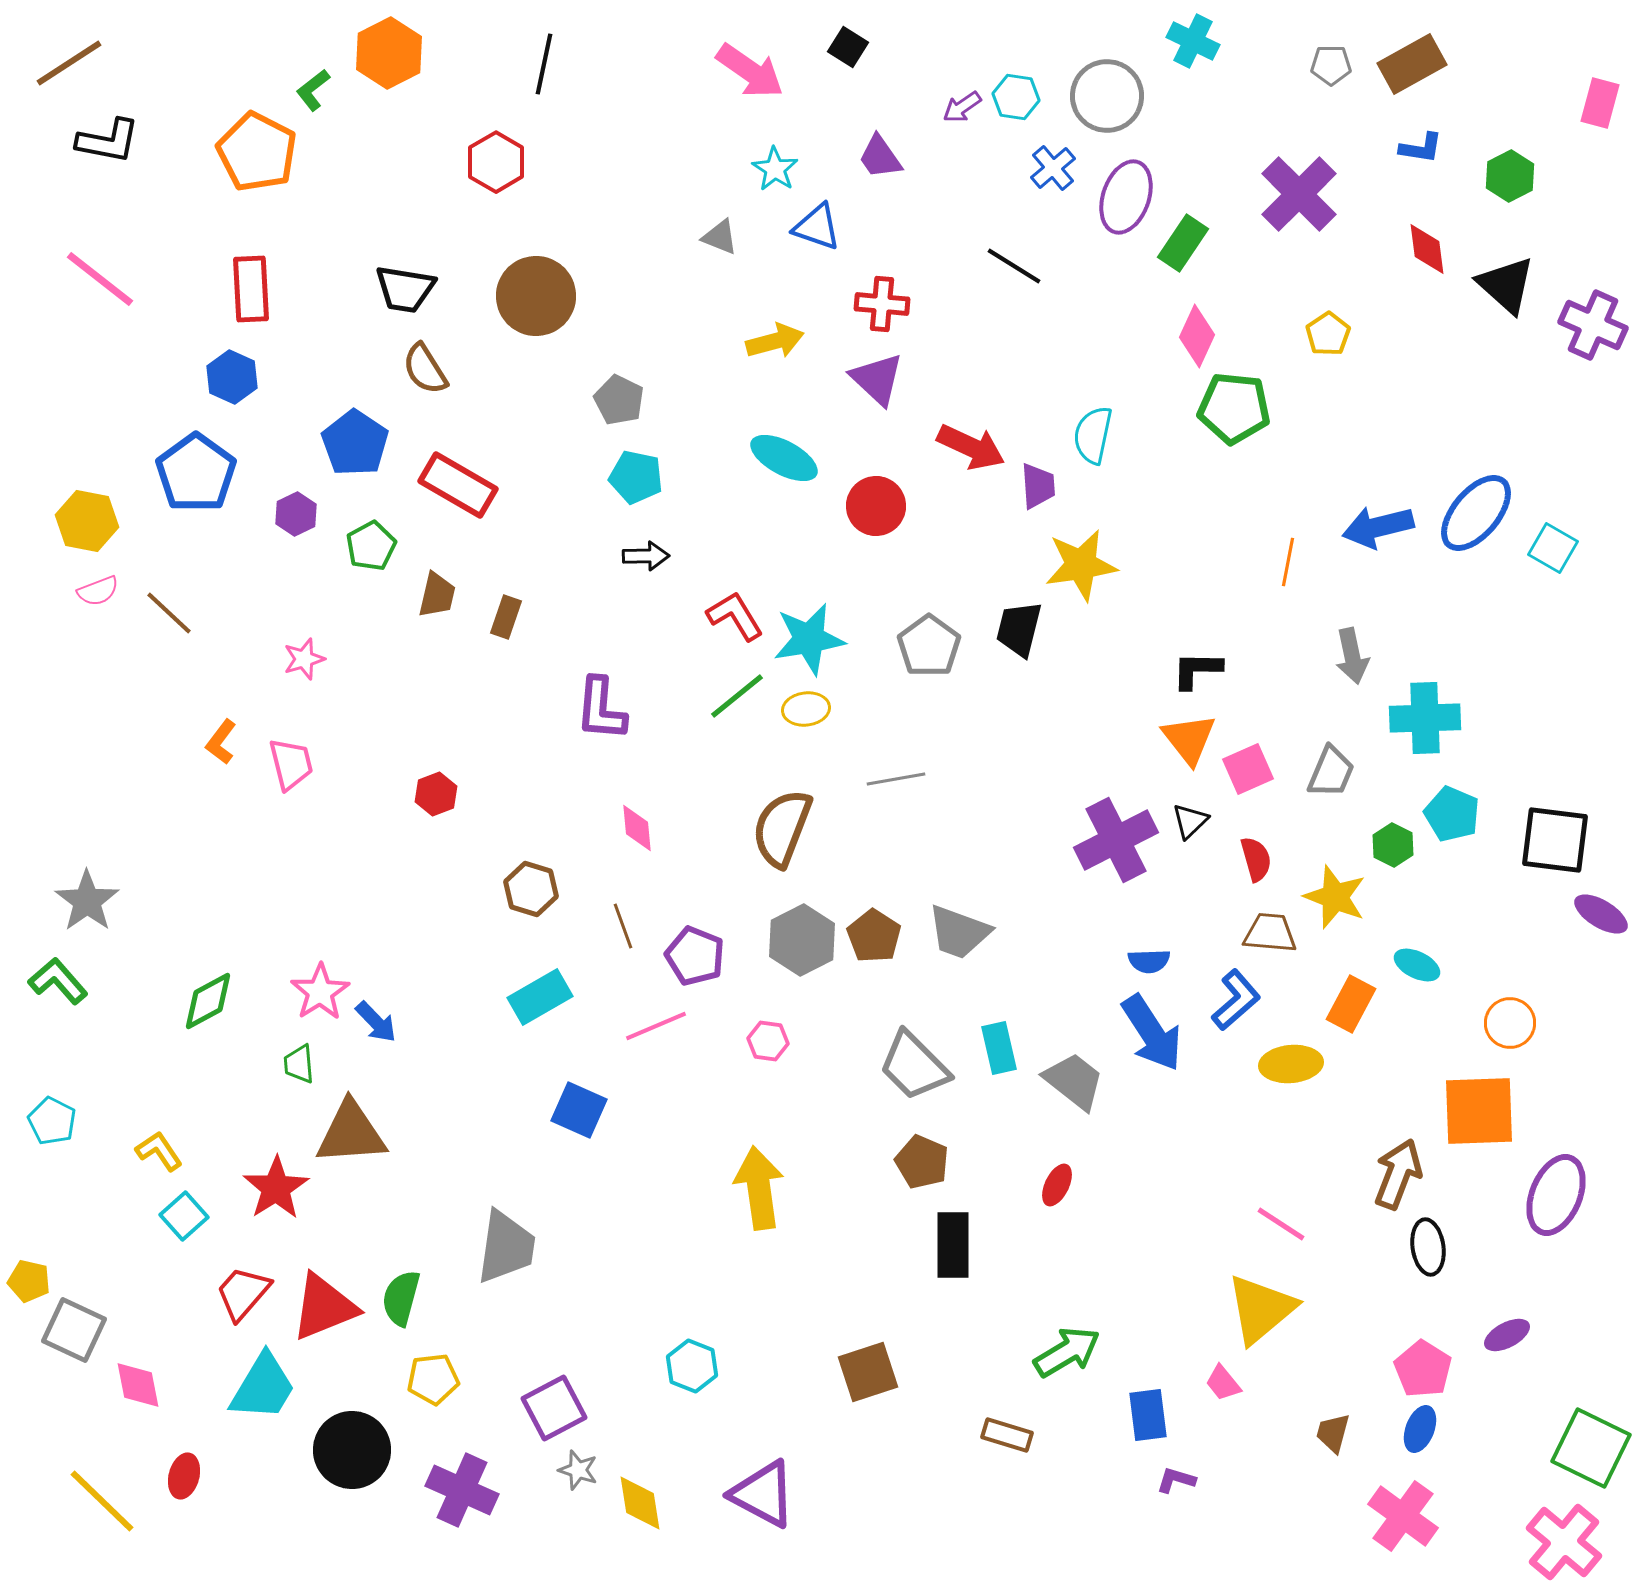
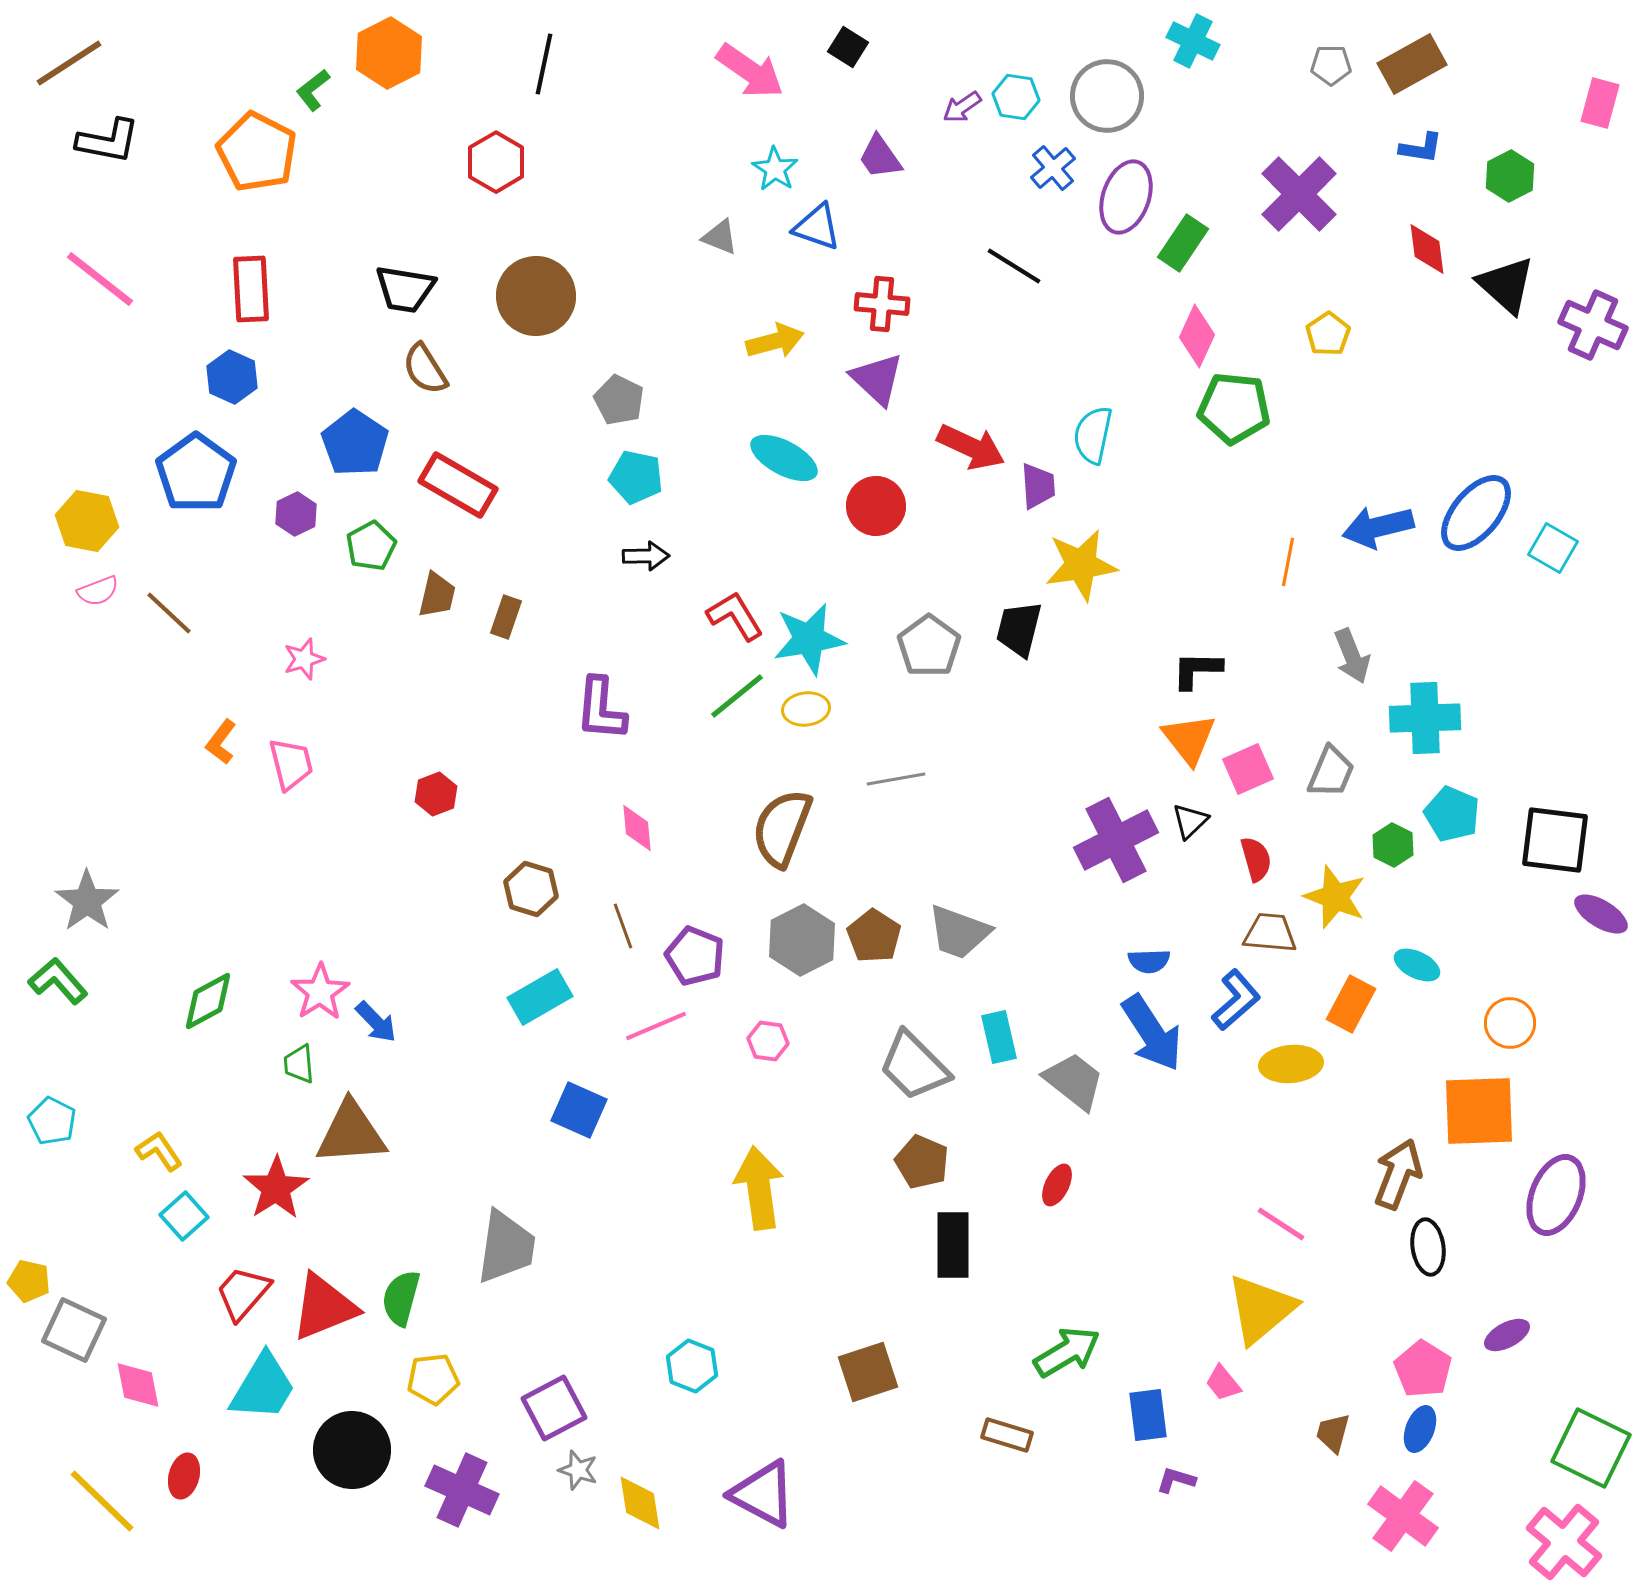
gray arrow at (1352, 656): rotated 10 degrees counterclockwise
cyan rectangle at (999, 1048): moved 11 px up
